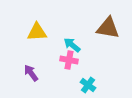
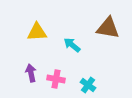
pink cross: moved 13 px left, 19 px down
purple arrow: rotated 24 degrees clockwise
